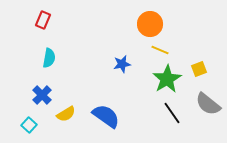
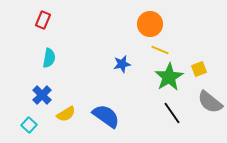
green star: moved 2 px right, 2 px up
gray semicircle: moved 2 px right, 2 px up
